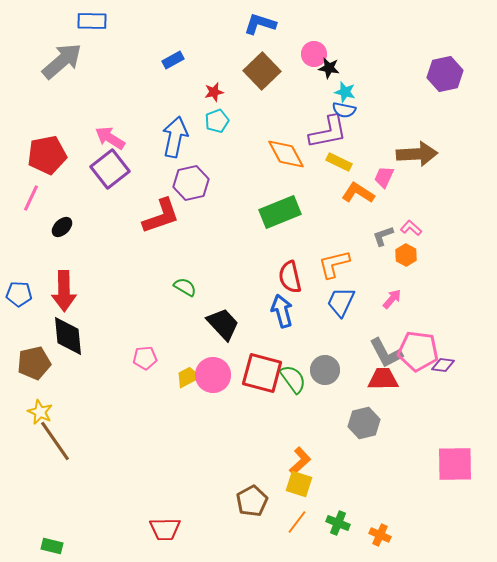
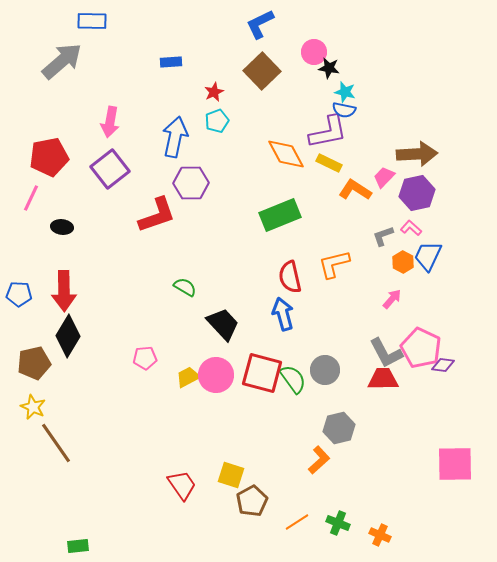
blue L-shape at (260, 24): rotated 44 degrees counterclockwise
pink circle at (314, 54): moved 2 px up
blue rectangle at (173, 60): moved 2 px left, 2 px down; rotated 25 degrees clockwise
purple hexagon at (445, 74): moved 28 px left, 119 px down
red star at (214, 92): rotated 12 degrees counterclockwise
pink arrow at (110, 138): moved 16 px up; rotated 112 degrees counterclockwise
red pentagon at (47, 155): moved 2 px right, 2 px down
yellow rectangle at (339, 162): moved 10 px left, 1 px down
pink trapezoid at (384, 177): rotated 20 degrees clockwise
purple hexagon at (191, 183): rotated 12 degrees clockwise
orange L-shape at (358, 193): moved 3 px left, 3 px up
green rectangle at (280, 212): moved 3 px down
red L-shape at (161, 216): moved 4 px left, 1 px up
black ellipse at (62, 227): rotated 50 degrees clockwise
orange hexagon at (406, 255): moved 3 px left, 7 px down
blue trapezoid at (341, 302): moved 87 px right, 46 px up
blue arrow at (282, 311): moved 1 px right, 3 px down
black diamond at (68, 336): rotated 36 degrees clockwise
pink pentagon at (418, 351): moved 3 px right, 3 px up; rotated 18 degrees clockwise
pink circle at (213, 375): moved 3 px right
yellow star at (40, 412): moved 7 px left, 5 px up
gray hexagon at (364, 423): moved 25 px left, 5 px down
brown line at (55, 441): moved 1 px right, 2 px down
orange L-shape at (300, 461): moved 19 px right, 1 px up
yellow square at (299, 484): moved 68 px left, 9 px up
orange line at (297, 522): rotated 20 degrees clockwise
red trapezoid at (165, 529): moved 17 px right, 44 px up; rotated 124 degrees counterclockwise
green rectangle at (52, 546): moved 26 px right; rotated 20 degrees counterclockwise
